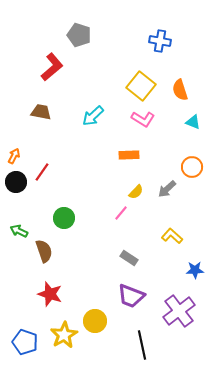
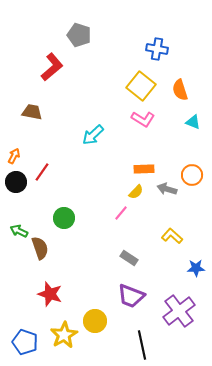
blue cross: moved 3 px left, 8 px down
brown trapezoid: moved 9 px left
cyan arrow: moved 19 px down
orange rectangle: moved 15 px right, 14 px down
orange circle: moved 8 px down
gray arrow: rotated 60 degrees clockwise
brown semicircle: moved 4 px left, 3 px up
blue star: moved 1 px right, 2 px up
